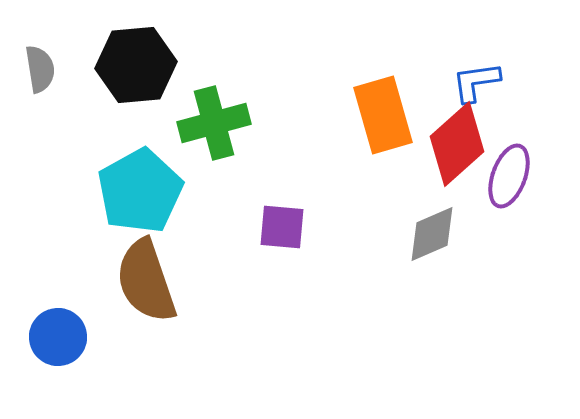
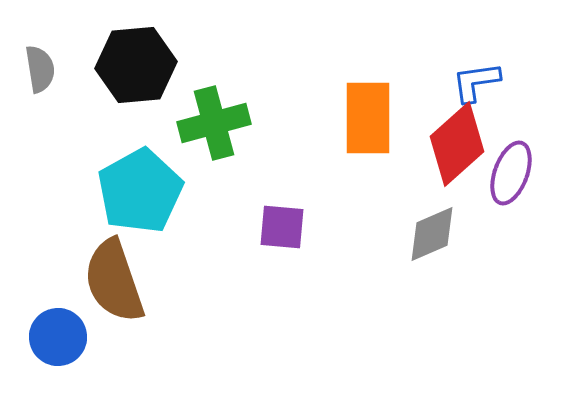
orange rectangle: moved 15 px left, 3 px down; rotated 16 degrees clockwise
purple ellipse: moved 2 px right, 3 px up
brown semicircle: moved 32 px left
